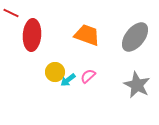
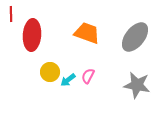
red line: moved 1 px down; rotated 63 degrees clockwise
orange trapezoid: moved 2 px up
yellow circle: moved 5 px left
pink semicircle: rotated 21 degrees counterclockwise
gray star: rotated 16 degrees counterclockwise
